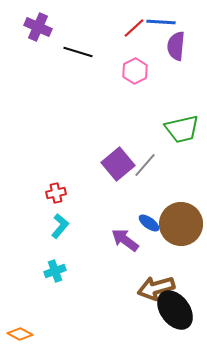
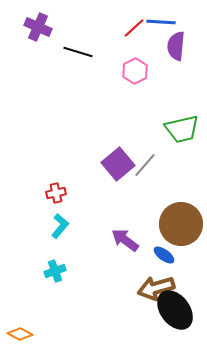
blue ellipse: moved 15 px right, 32 px down
